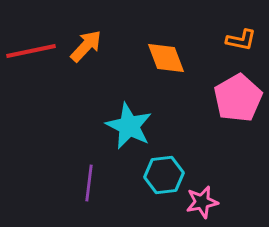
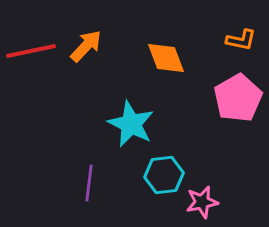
cyan star: moved 2 px right, 2 px up
